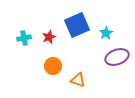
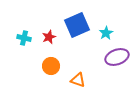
cyan cross: rotated 24 degrees clockwise
orange circle: moved 2 px left
